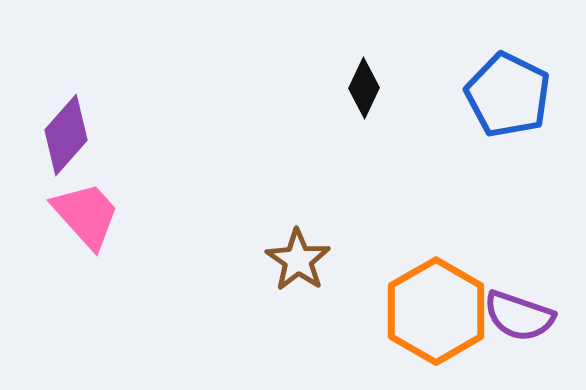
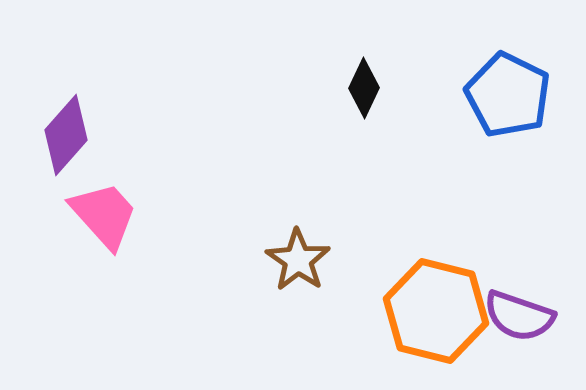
pink trapezoid: moved 18 px right
orange hexagon: rotated 16 degrees counterclockwise
